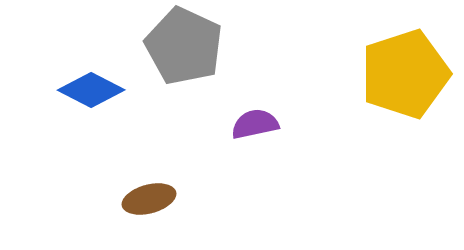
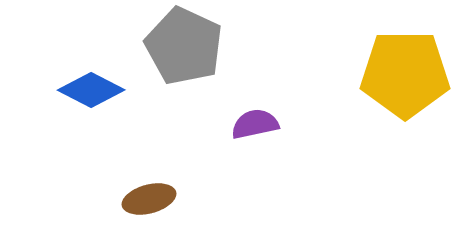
yellow pentagon: rotated 18 degrees clockwise
